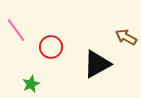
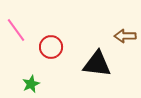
brown arrow: moved 1 px left, 1 px up; rotated 30 degrees counterclockwise
black triangle: rotated 36 degrees clockwise
